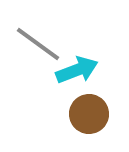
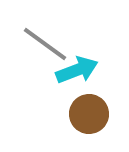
gray line: moved 7 px right
